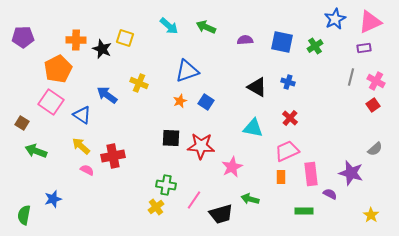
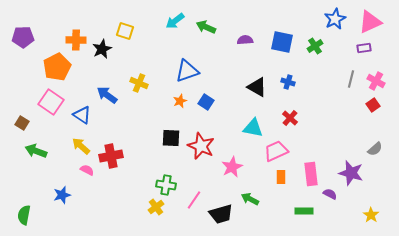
cyan arrow at (169, 26): moved 6 px right, 5 px up; rotated 102 degrees clockwise
yellow square at (125, 38): moved 7 px up
black star at (102, 49): rotated 24 degrees clockwise
orange pentagon at (58, 69): moved 1 px left, 2 px up
gray line at (351, 77): moved 2 px down
red star at (201, 146): rotated 20 degrees clockwise
pink trapezoid at (287, 151): moved 11 px left
red cross at (113, 156): moved 2 px left
blue star at (53, 199): moved 9 px right, 4 px up
green arrow at (250, 199): rotated 12 degrees clockwise
